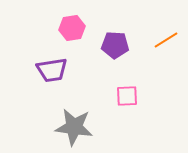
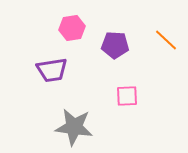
orange line: rotated 75 degrees clockwise
